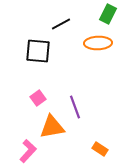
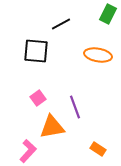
orange ellipse: moved 12 px down; rotated 12 degrees clockwise
black square: moved 2 px left
orange rectangle: moved 2 px left
